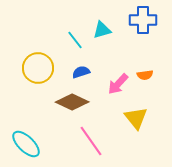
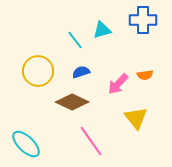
yellow circle: moved 3 px down
